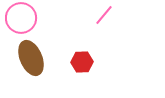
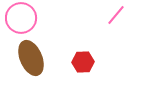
pink line: moved 12 px right
red hexagon: moved 1 px right
